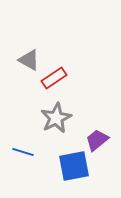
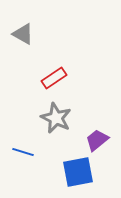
gray triangle: moved 6 px left, 26 px up
gray star: rotated 20 degrees counterclockwise
blue square: moved 4 px right, 6 px down
